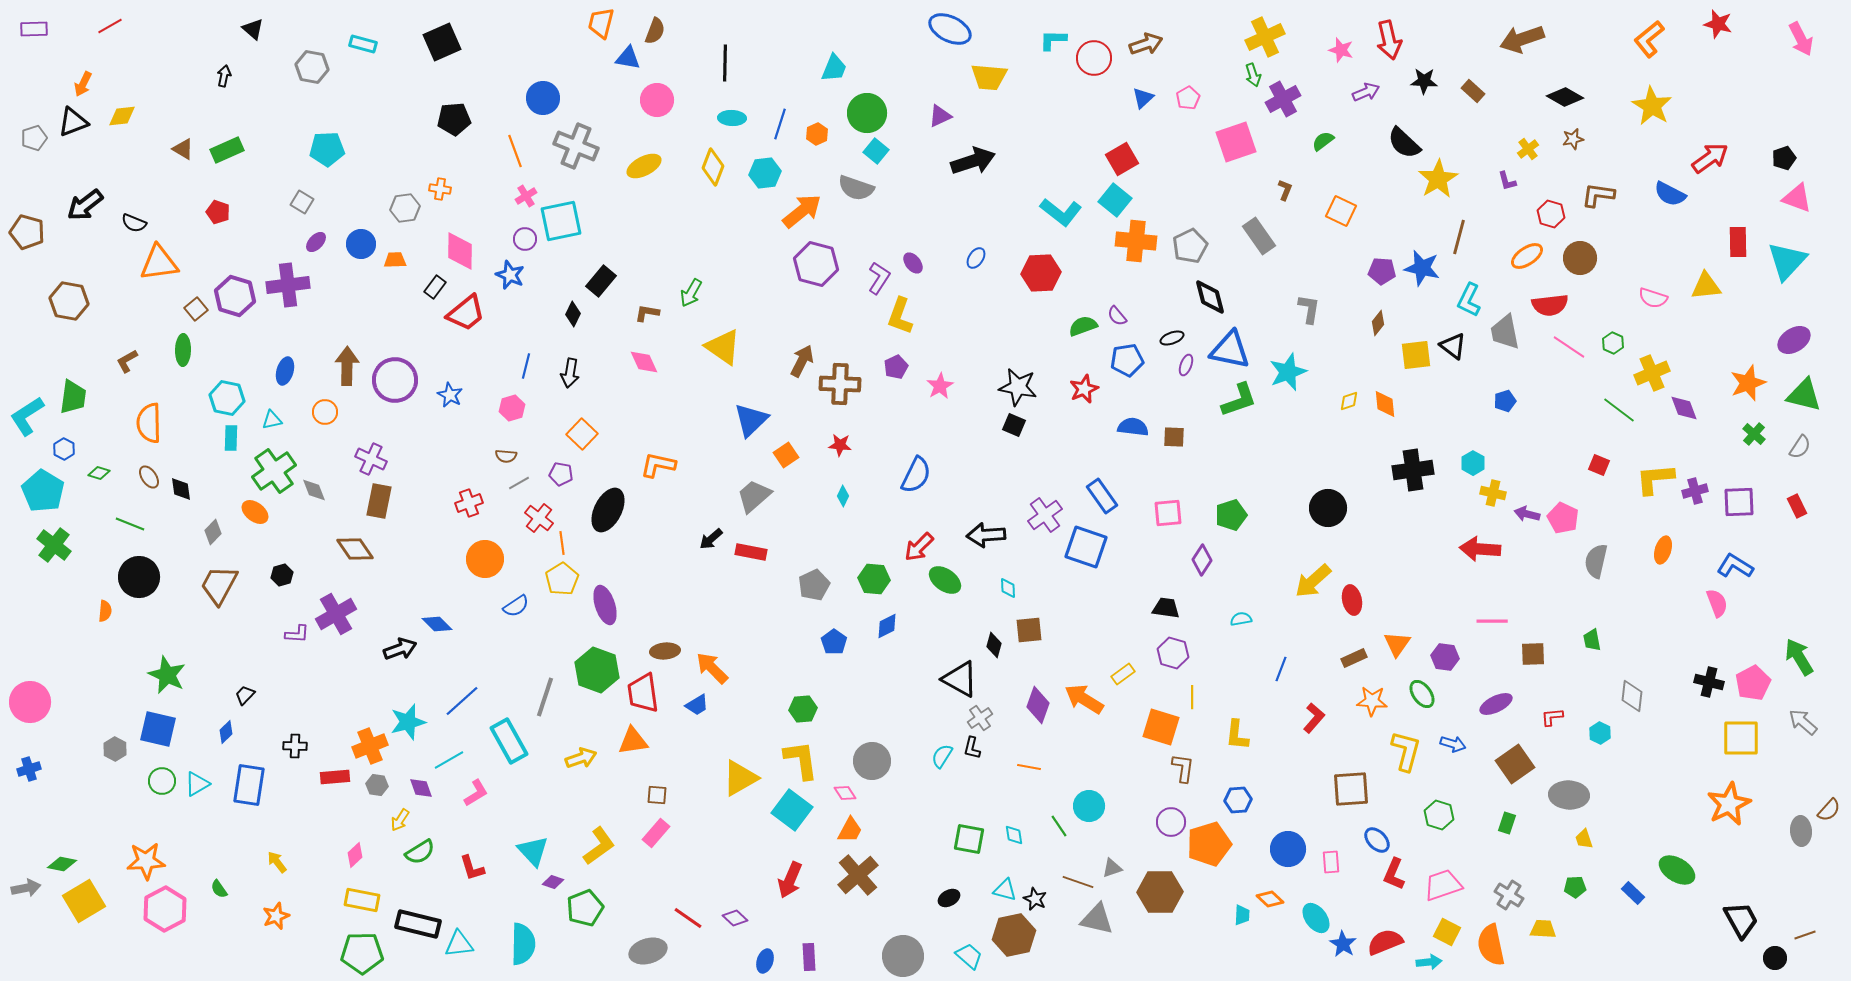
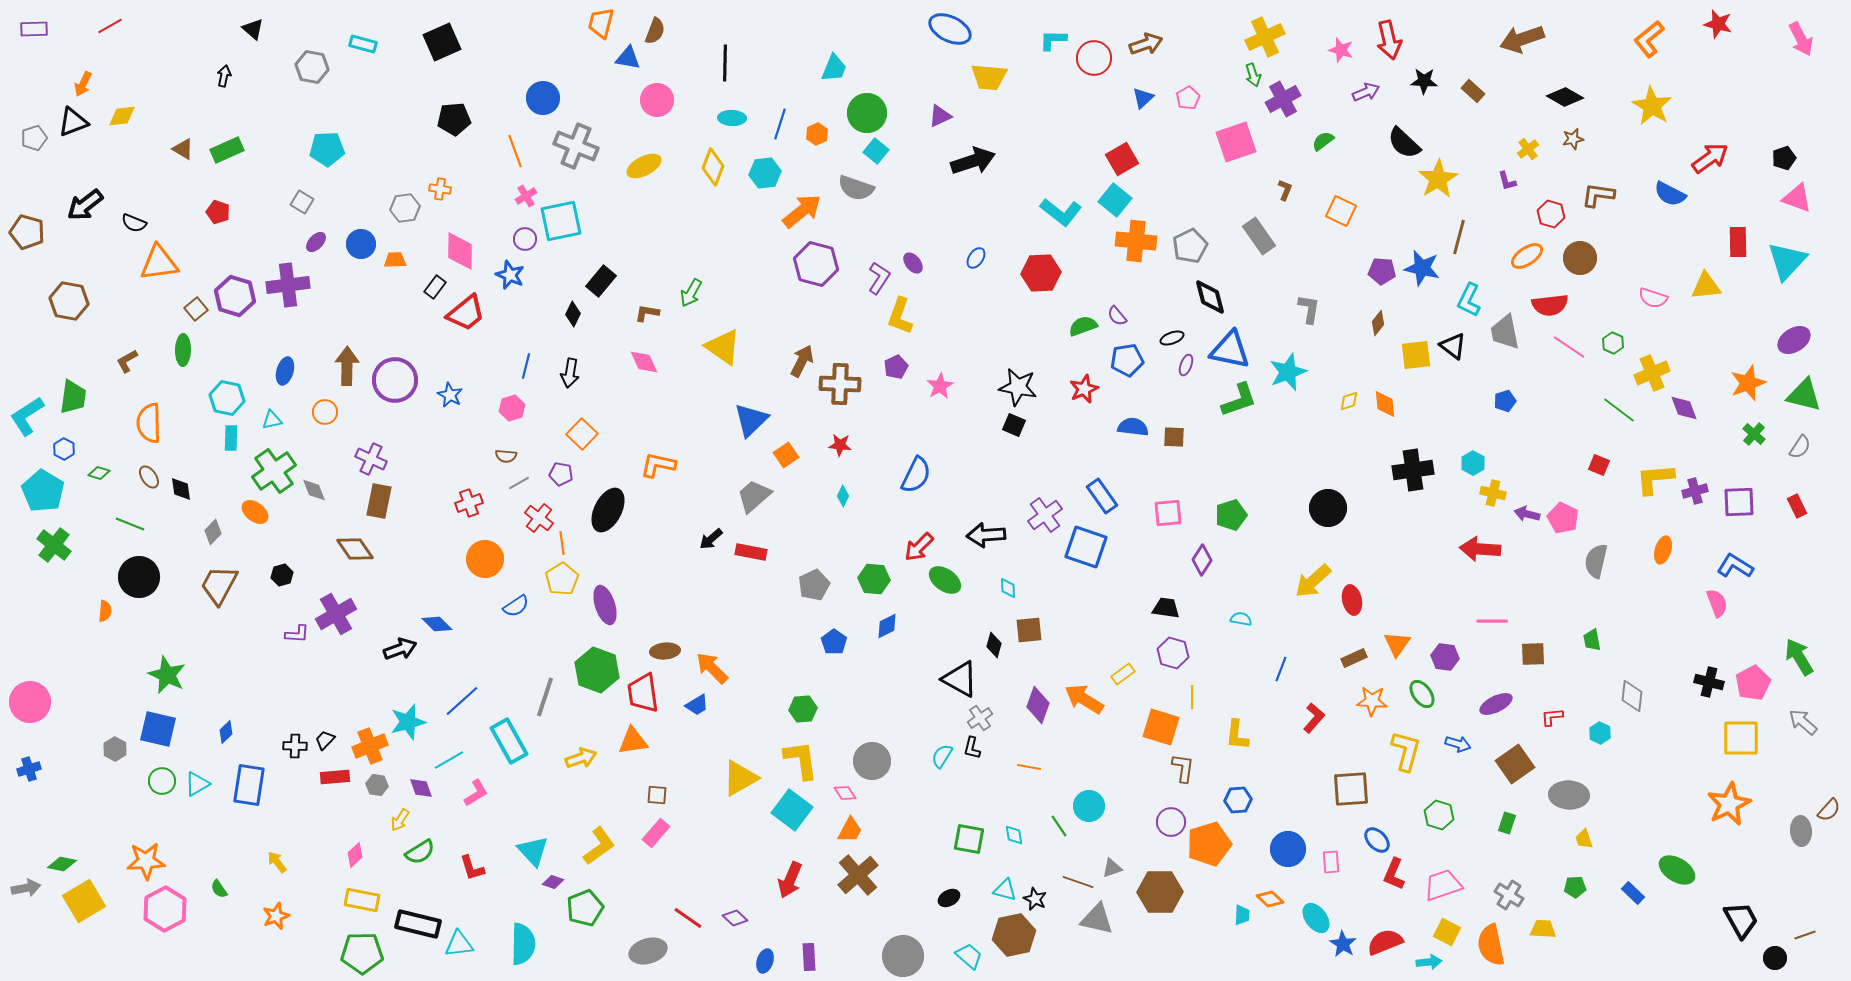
cyan semicircle at (1241, 619): rotated 20 degrees clockwise
black trapezoid at (245, 695): moved 80 px right, 45 px down
blue arrow at (1453, 744): moved 5 px right
